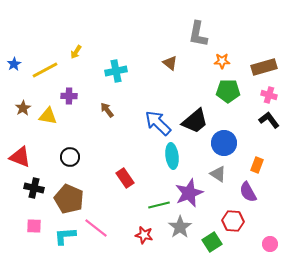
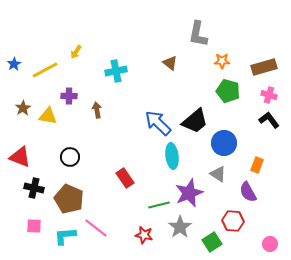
green pentagon: rotated 15 degrees clockwise
brown arrow: moved 10 px left; rotated 28 degrees clockwise
